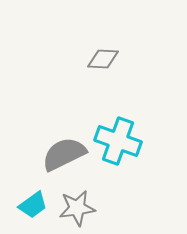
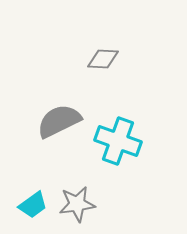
gray semicircle: moved 5 px left, 33 px up
gray star: moved 4 px up
